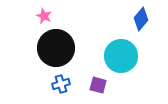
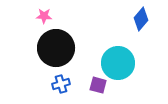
pink star: rotated 21 degrees counterclockwise
cyan circle: moved 3 px left, 7 px down
